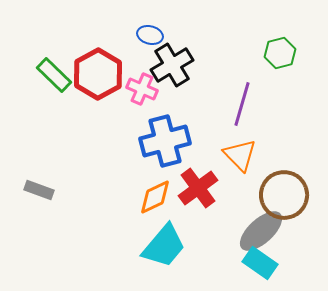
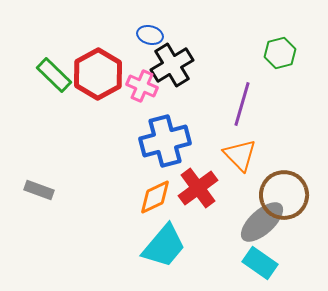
pink cross: moved 3 px up
gray ellipse: moved 1 px right, 9 px up
